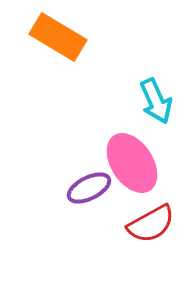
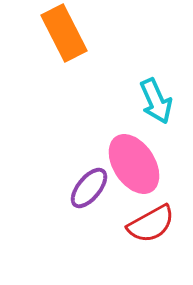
orange rectangle: moved 6 px right, 4 px up; rotated 32 degrees clockwise
pink ellipse: moved 2 px right, 1 px down
purple ellipse: rotated 24 degrees counterclockwise
